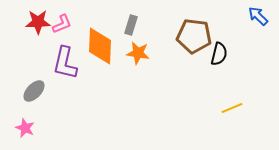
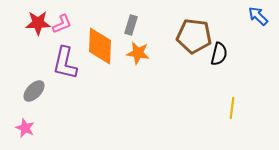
red star: moved 1 px down
yellow line: rotated 60 degrees counterclockwise
